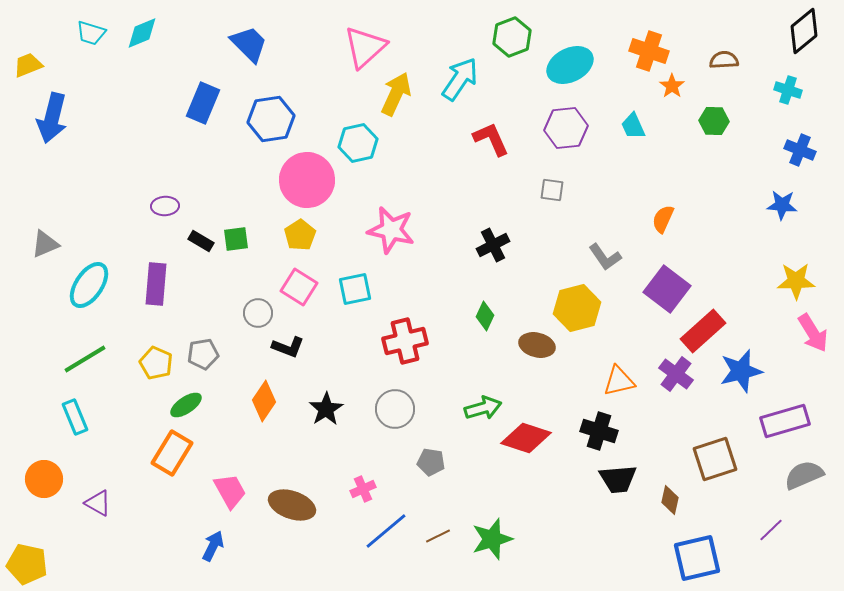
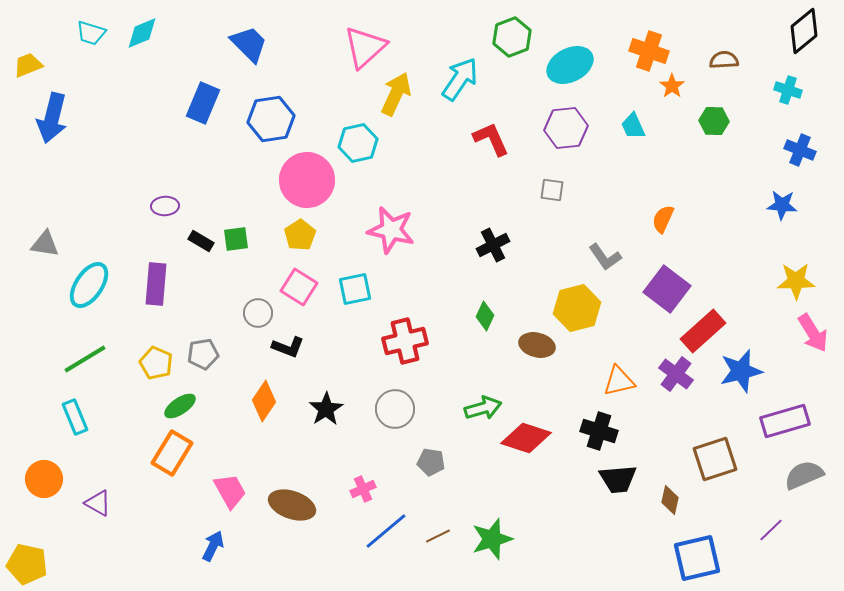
gray triangle at (45, 244): rotated 32 degrees clockwise
green ellipse at (186, 405): moved 6 px left, 1 px down
